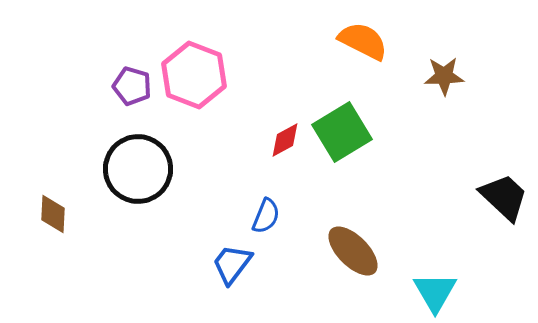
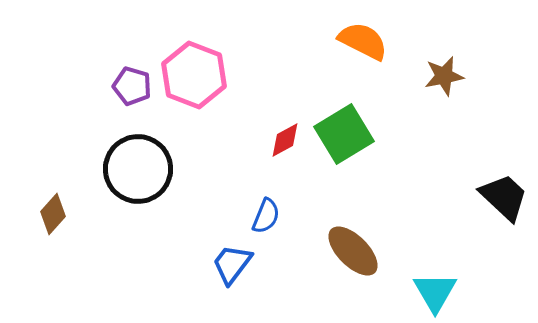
brown star: rotated 9 degrees counterclockwise
green square: moved 2 px right, 2 px down
brown diamond: rotated 39 degrees clockwise
